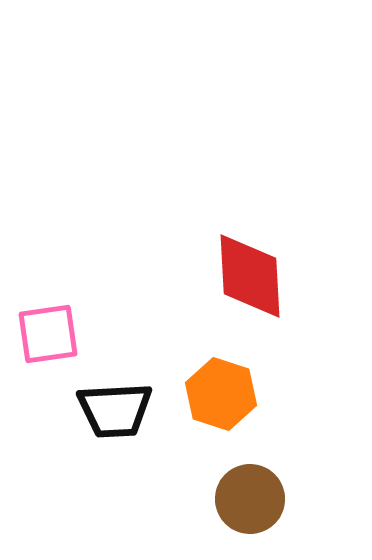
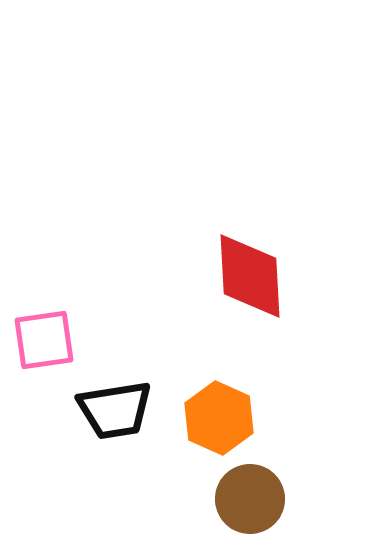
pink square: moved 4 px left, 6 px down
orange hexagon: moved 2 px left, 24 px down; rotated 6 degrees clockwise
black trapezoid: rotated 6 degrees counterclockwise
